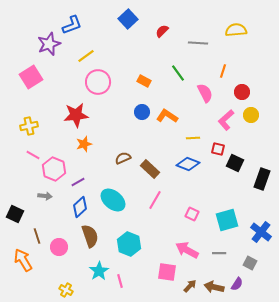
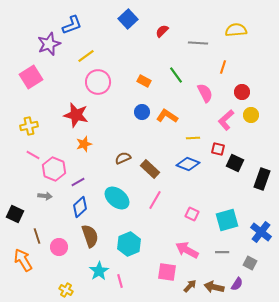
orange line at (223, 71): moved 4 px up
green line at (178, 73): moved 2 px left, 2 px down
red star at (76, 115): rotated 20 degrees clockwise
cyan ellipse at (113, 200): moved 4 px right, 2 px up
cyan hexagon at (129, 244): rotated 15 degrees clockwise
gray line at (219, 253): moved 3 px right, 1 px up
